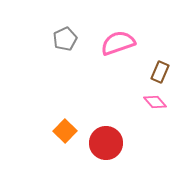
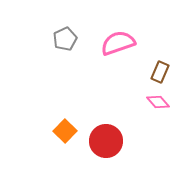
pink diamond: moved 3 px right
red circle: moved 2 px up
